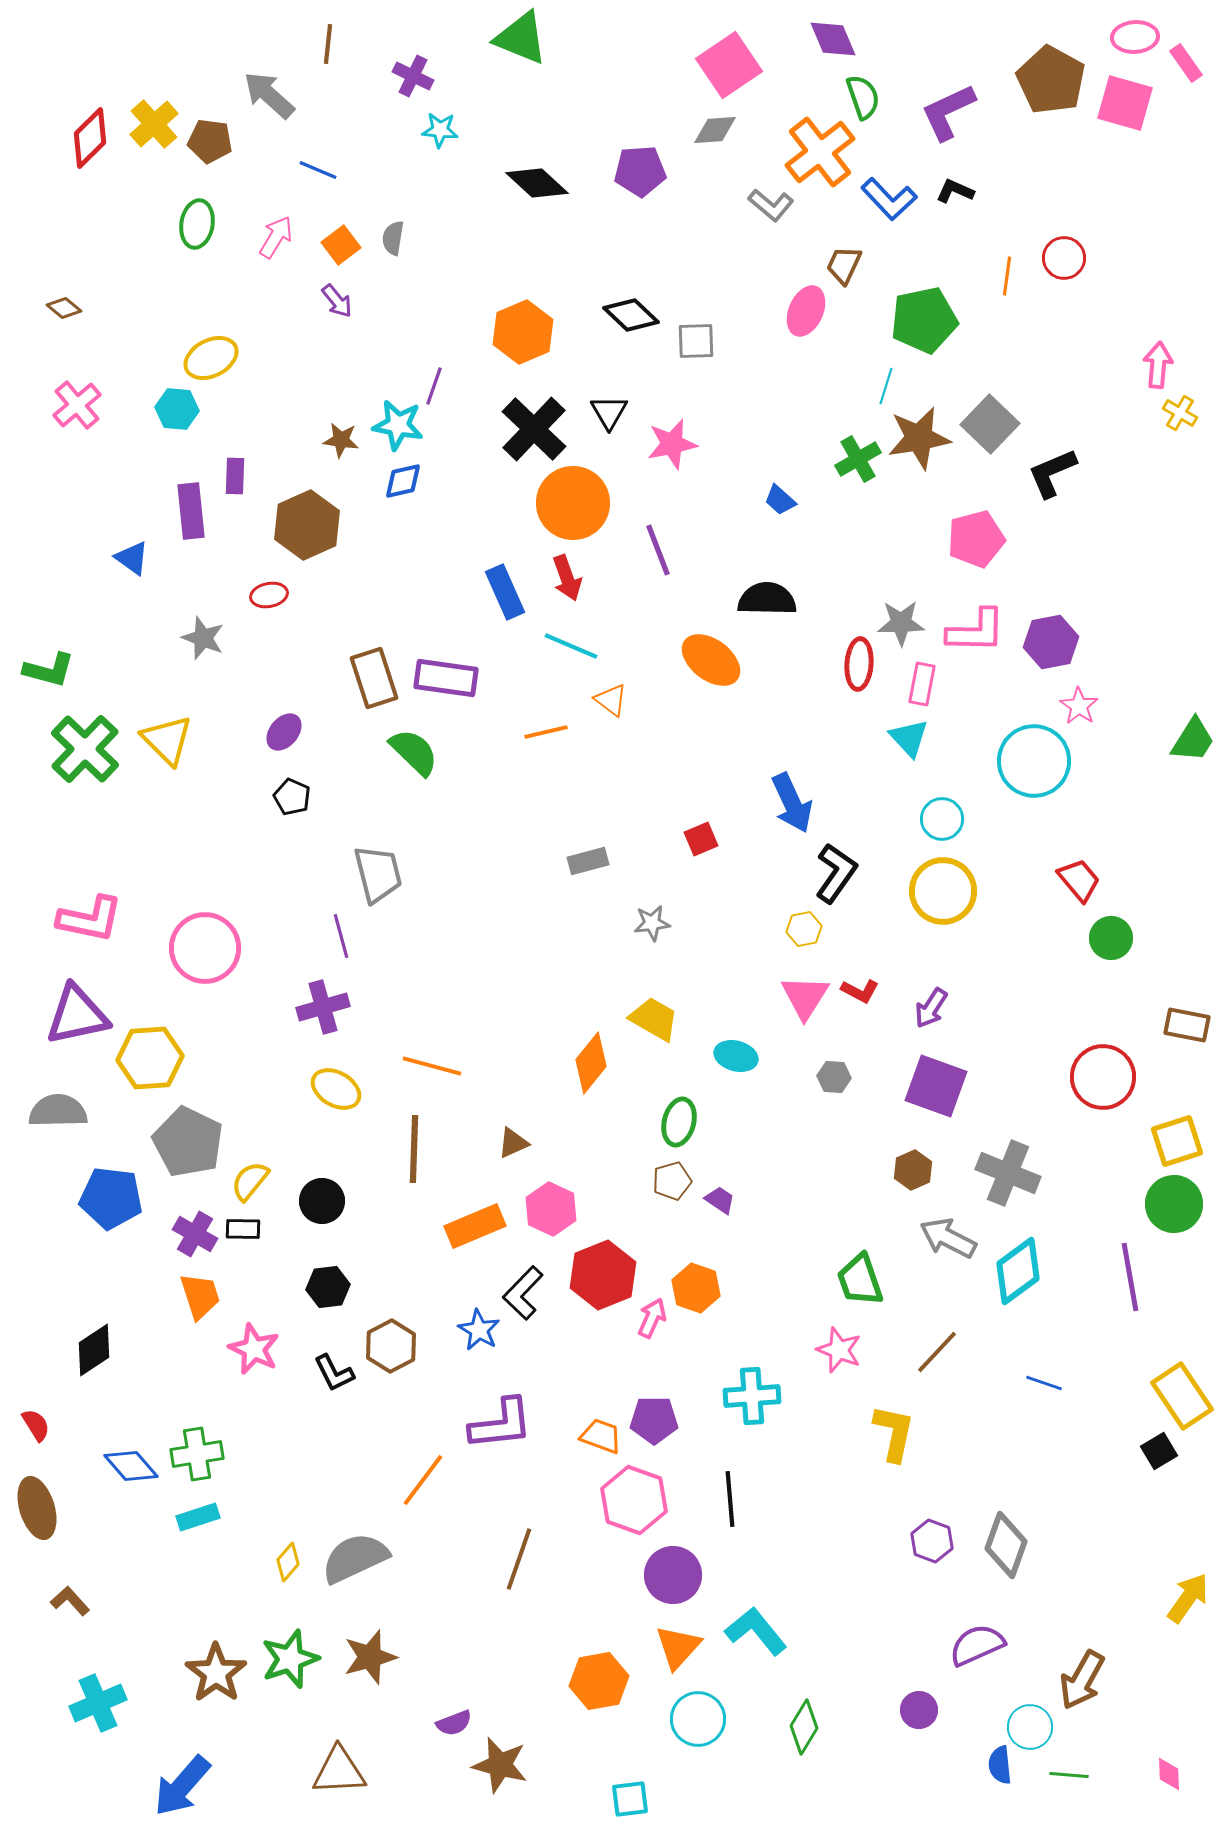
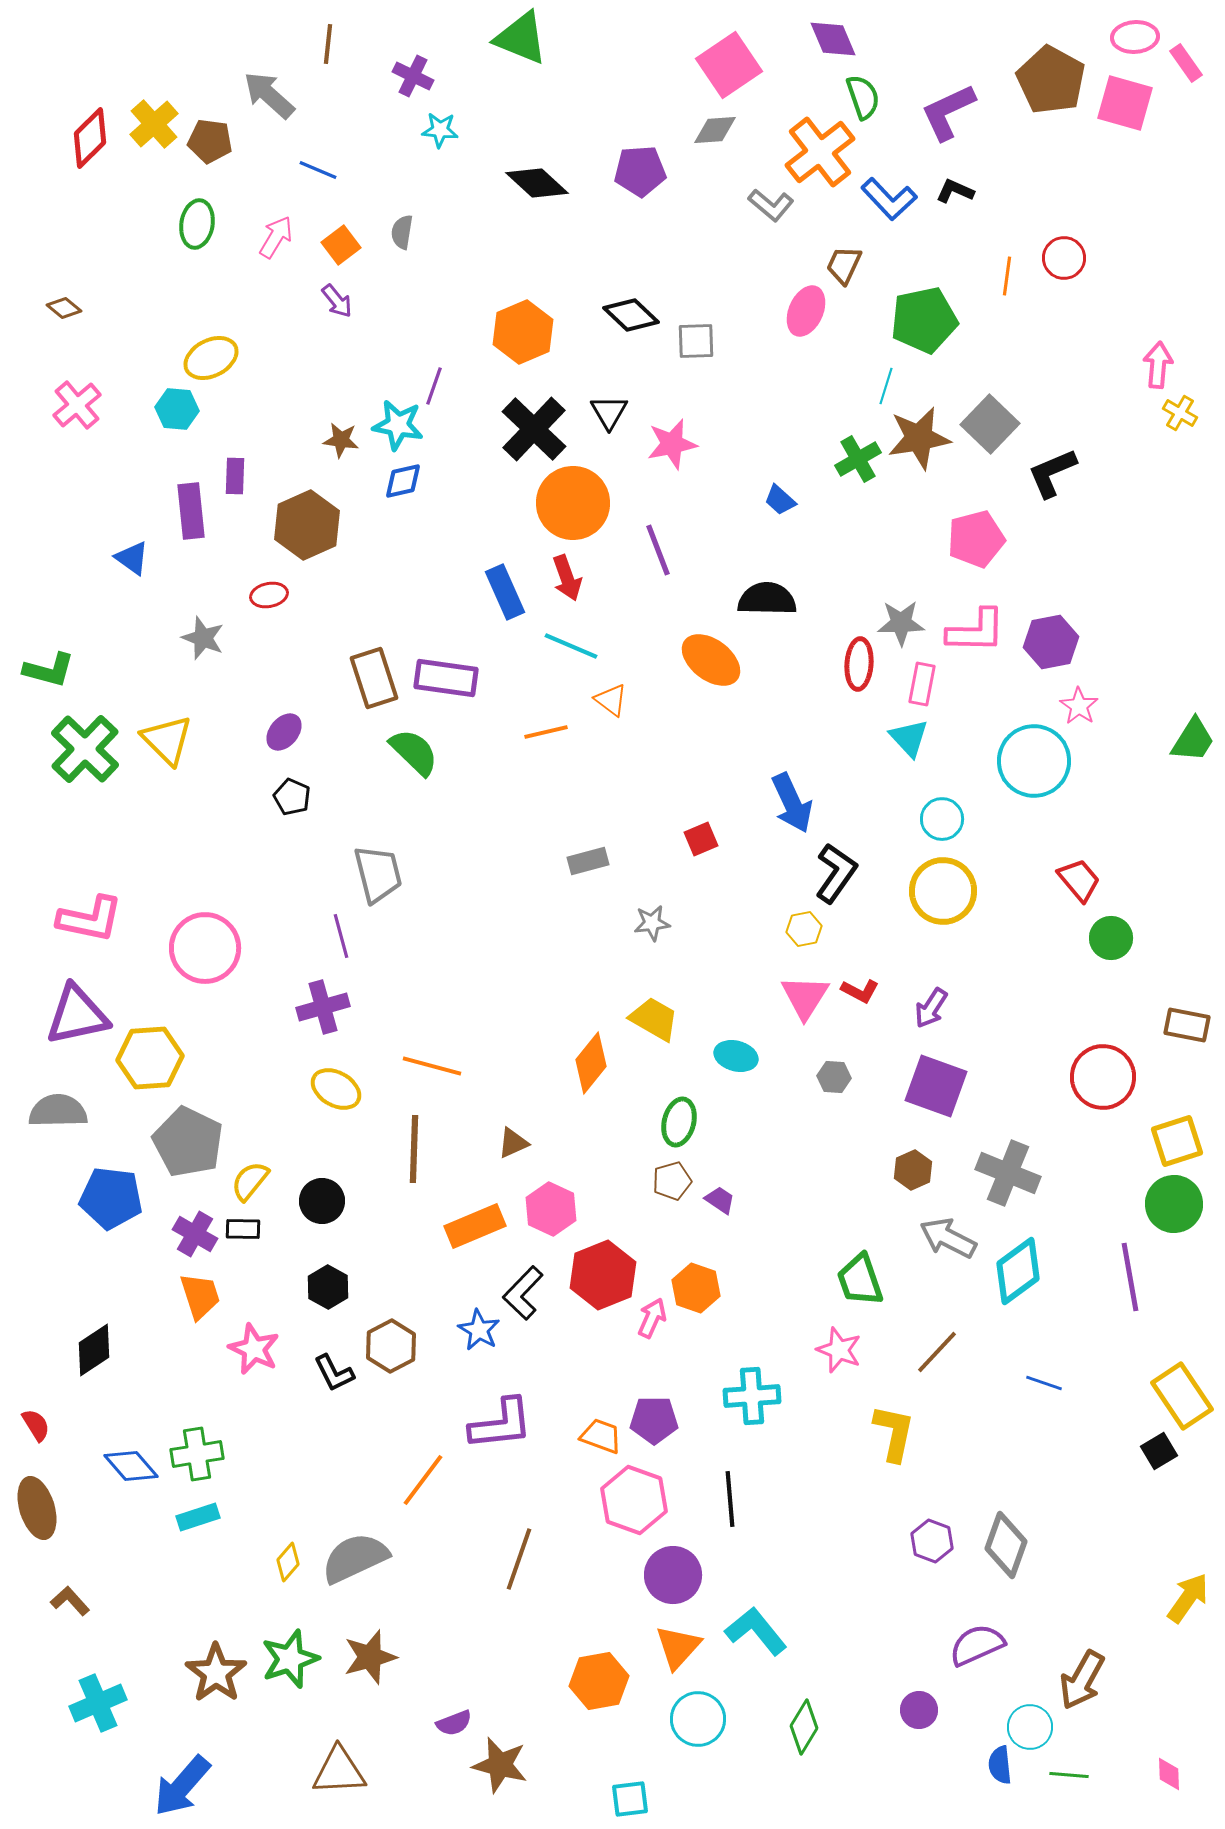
gray semicircle at (393, 238): moved 9 px right, 6 px up
black hexagon at (328, 1287): rotated 24 degrees counterclockwise
